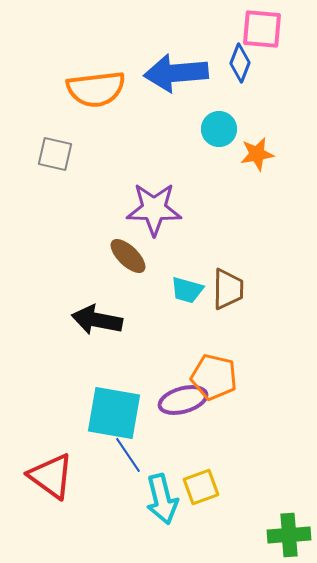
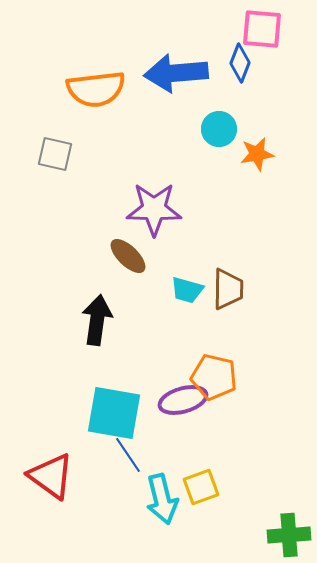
black arrow: rotated 87 degrees clockwise
